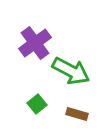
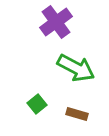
purple cross: moved 21 px right, 21 px up
green arrow: moved 5 px right, 3 px up
